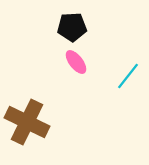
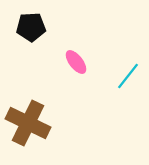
black pentagon: moved 41 px left
brown cross: moved 1 px right, 1 px down
